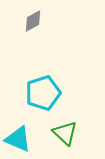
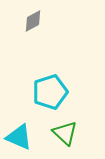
cyan pentagon: moved 7 px right, 1 px up
cyan triangle: moved 1 px right, 2 px up
